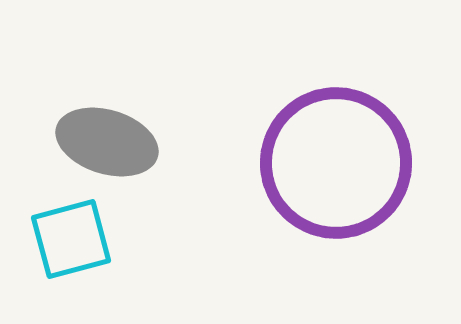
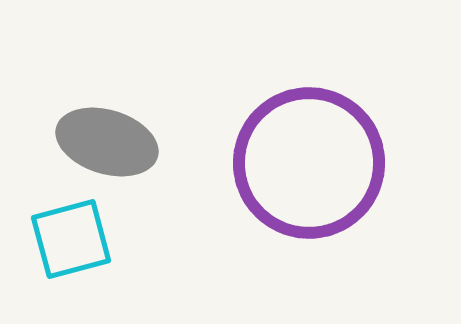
purple circle: moved 27 px left
